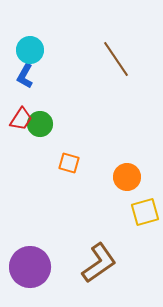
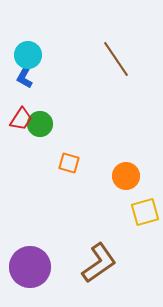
cyan circle: moved 2 px left, 5 px down
orange circle: moved 1 px left, 1 px up
